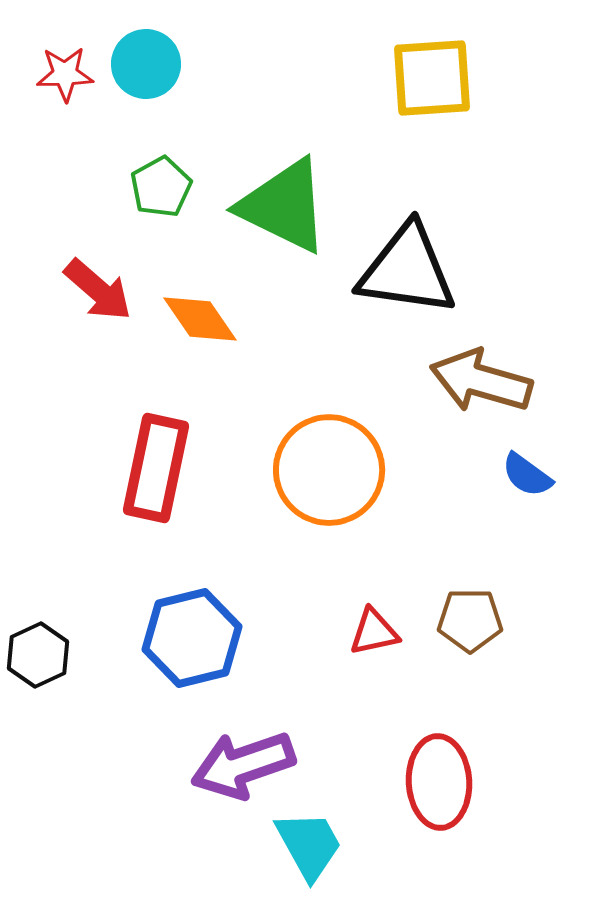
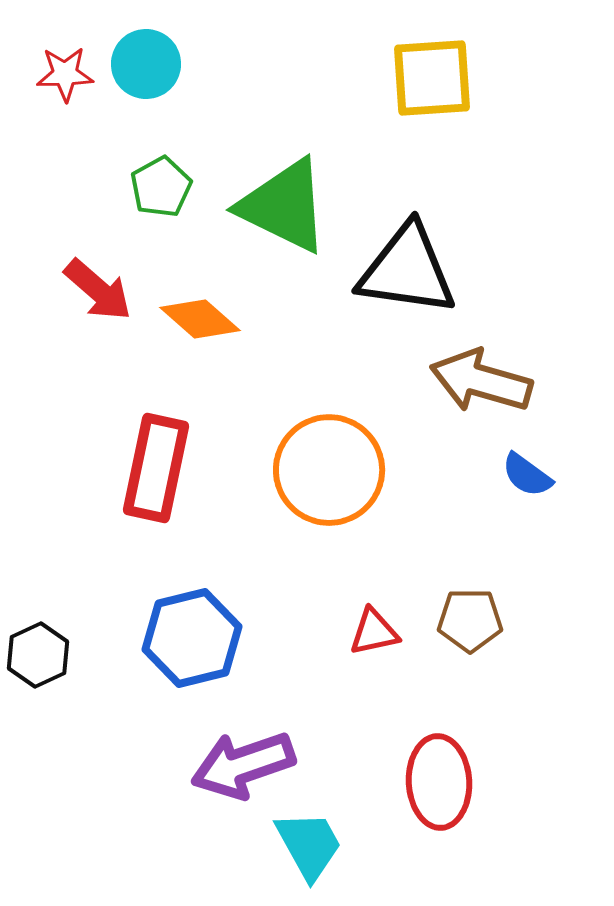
orange diamond: rotated 14 degrees counterclockwise
